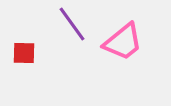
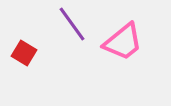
red square: rotated 30 degrees clockwise
